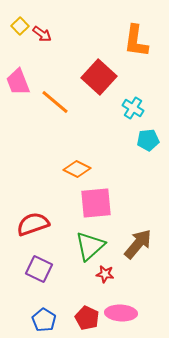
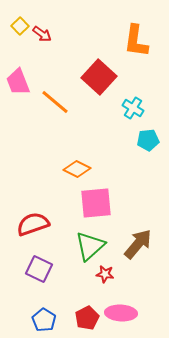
red pentagon: rotated 20 degrees clockwise
